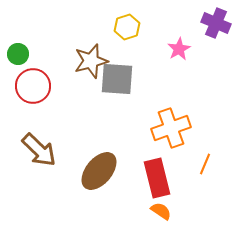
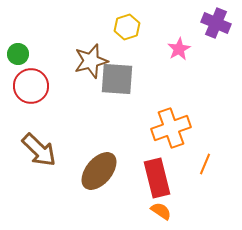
red circle: moved 2 px left
